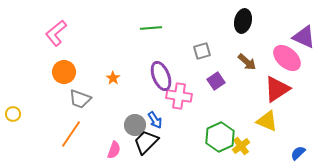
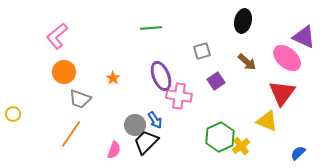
pink L-shape: moved 1 px right, 3 px down
red triangle: moved 5 px right, 4 px down; rotated 20 degrees counterclockwise
